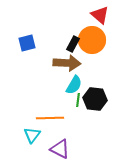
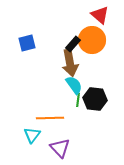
black rectangle: rotated 14 degrees clockwise
brown arrow: moved 3 px right; rotated 76 degrees clockwise
cyan semicircle: rotated 66 degrees counterclockwise
purple triangle: moved 1 px up; rotated 20 degrees clockwise
